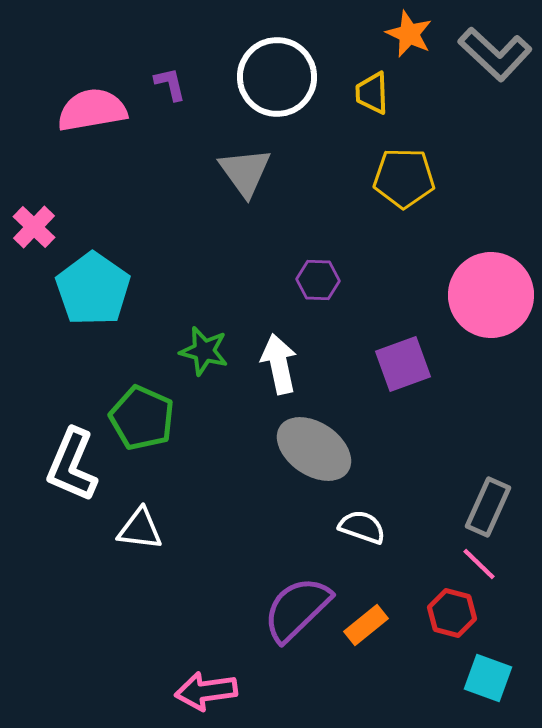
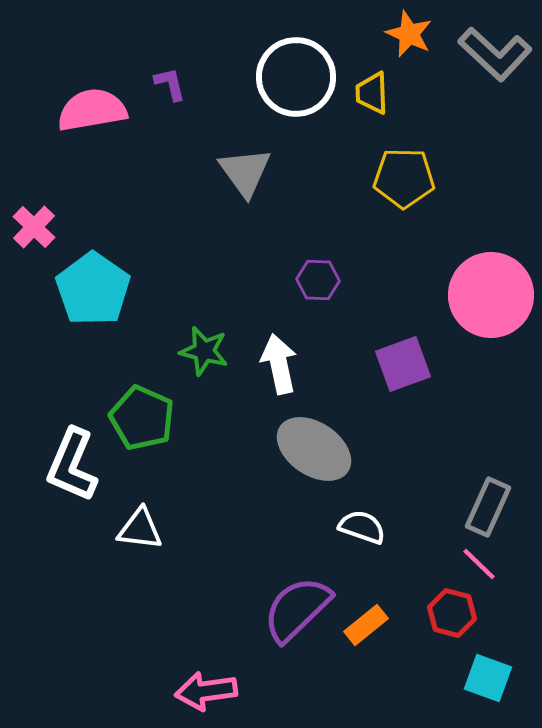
white circle: moved 19 px right
